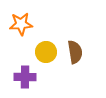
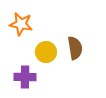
orange star: rotated 15 degrees clockwise
brown semicircle: moved 4 px up
